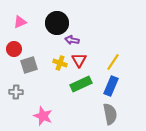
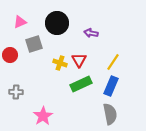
purple arrow: moved 19 px right, 7 px up
red circle: moved 4 px left, 6 px down
gray square: moved 5 px right, 21 px up
pink star: rotated 18 degrees clockwise
